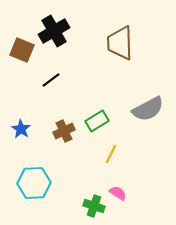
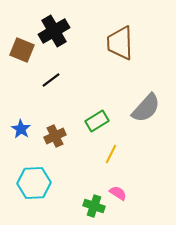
gray semicircle: moved 2 px left, 1 px up; rotated 20 degrees counterclockwise
brown cross: moved 9 px left, 5 px down
